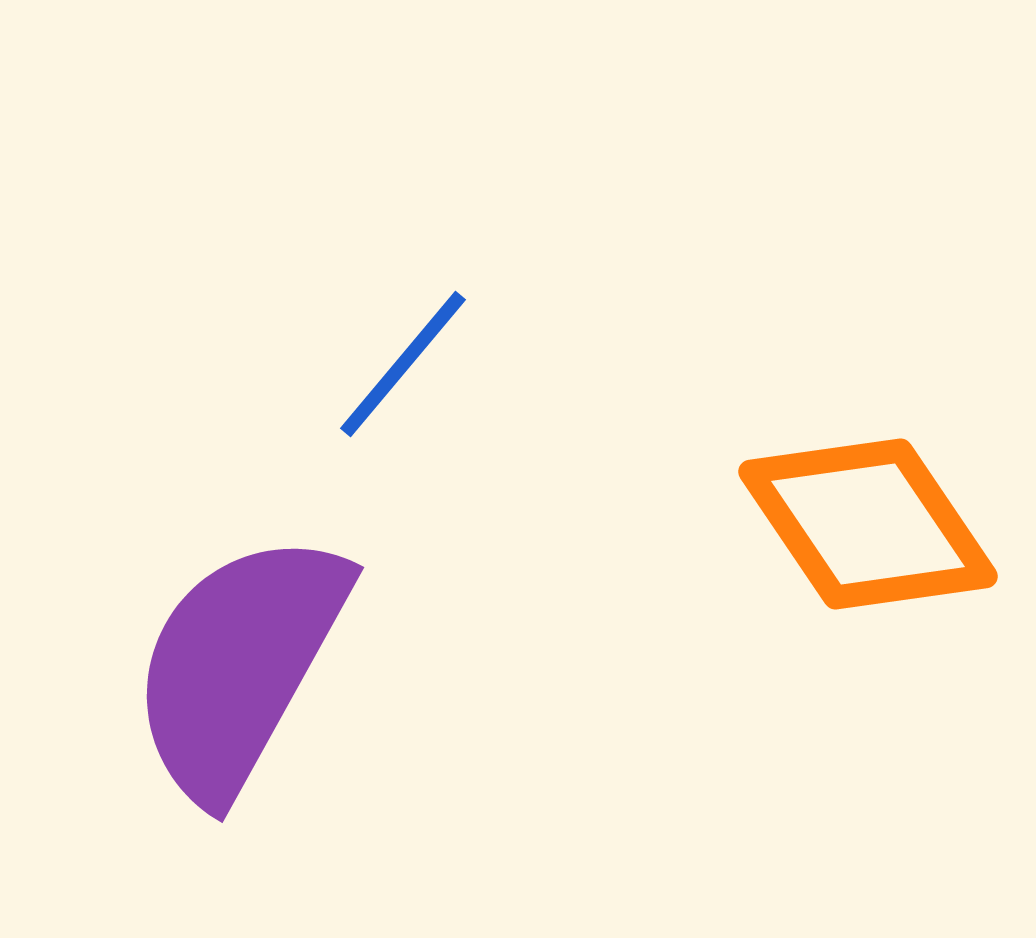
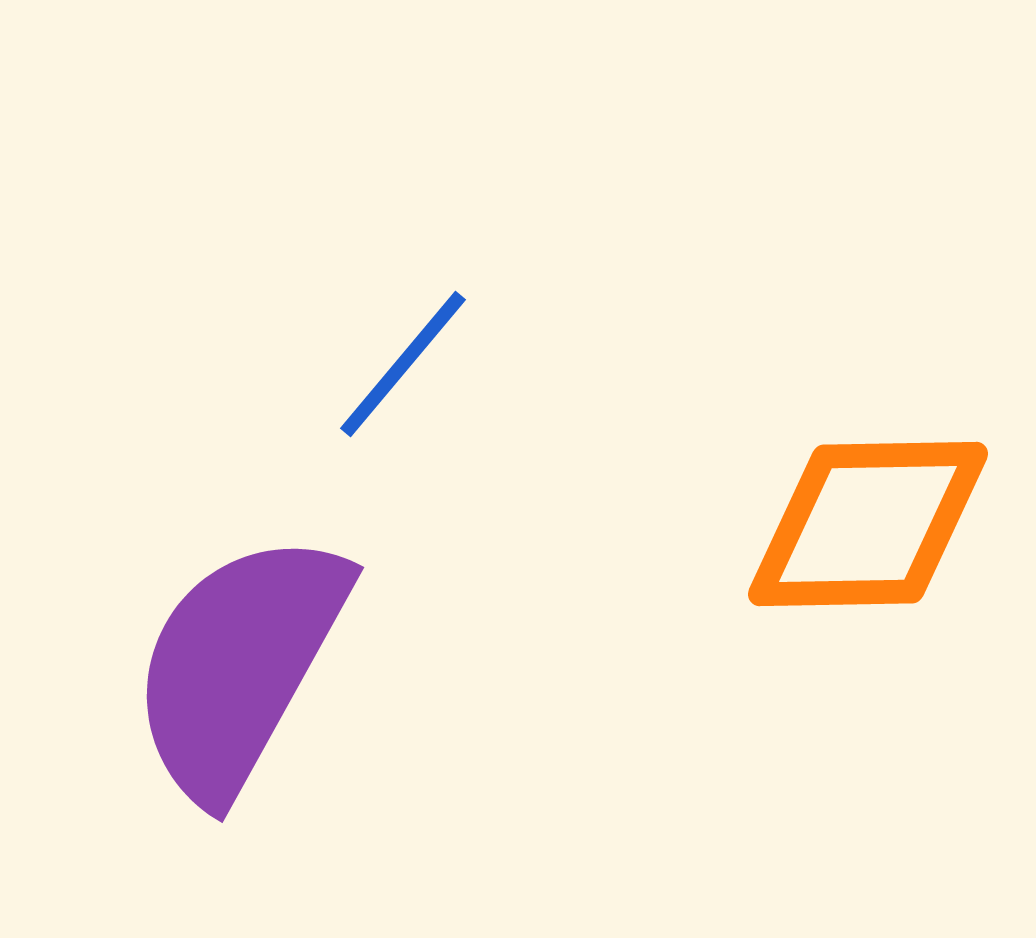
orange diamond: rotated 57 degrees counterclockwise
